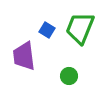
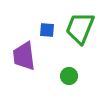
blue square: rotated 28 degrees counterclockwise
